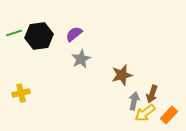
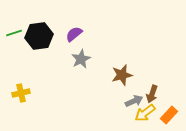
gray arrow: rotated 54 degrees clockwise
